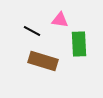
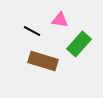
green rectangle: rotated 45 degrees clockwise
